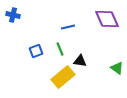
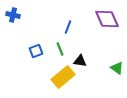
blue line: rotated 56 degrees counterclockwise
